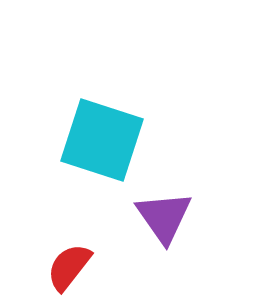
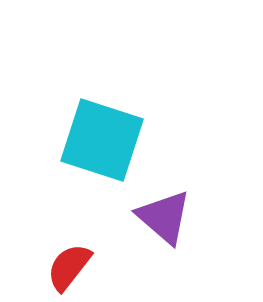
purple triangle: rotated 14 degrees counterclockwise
